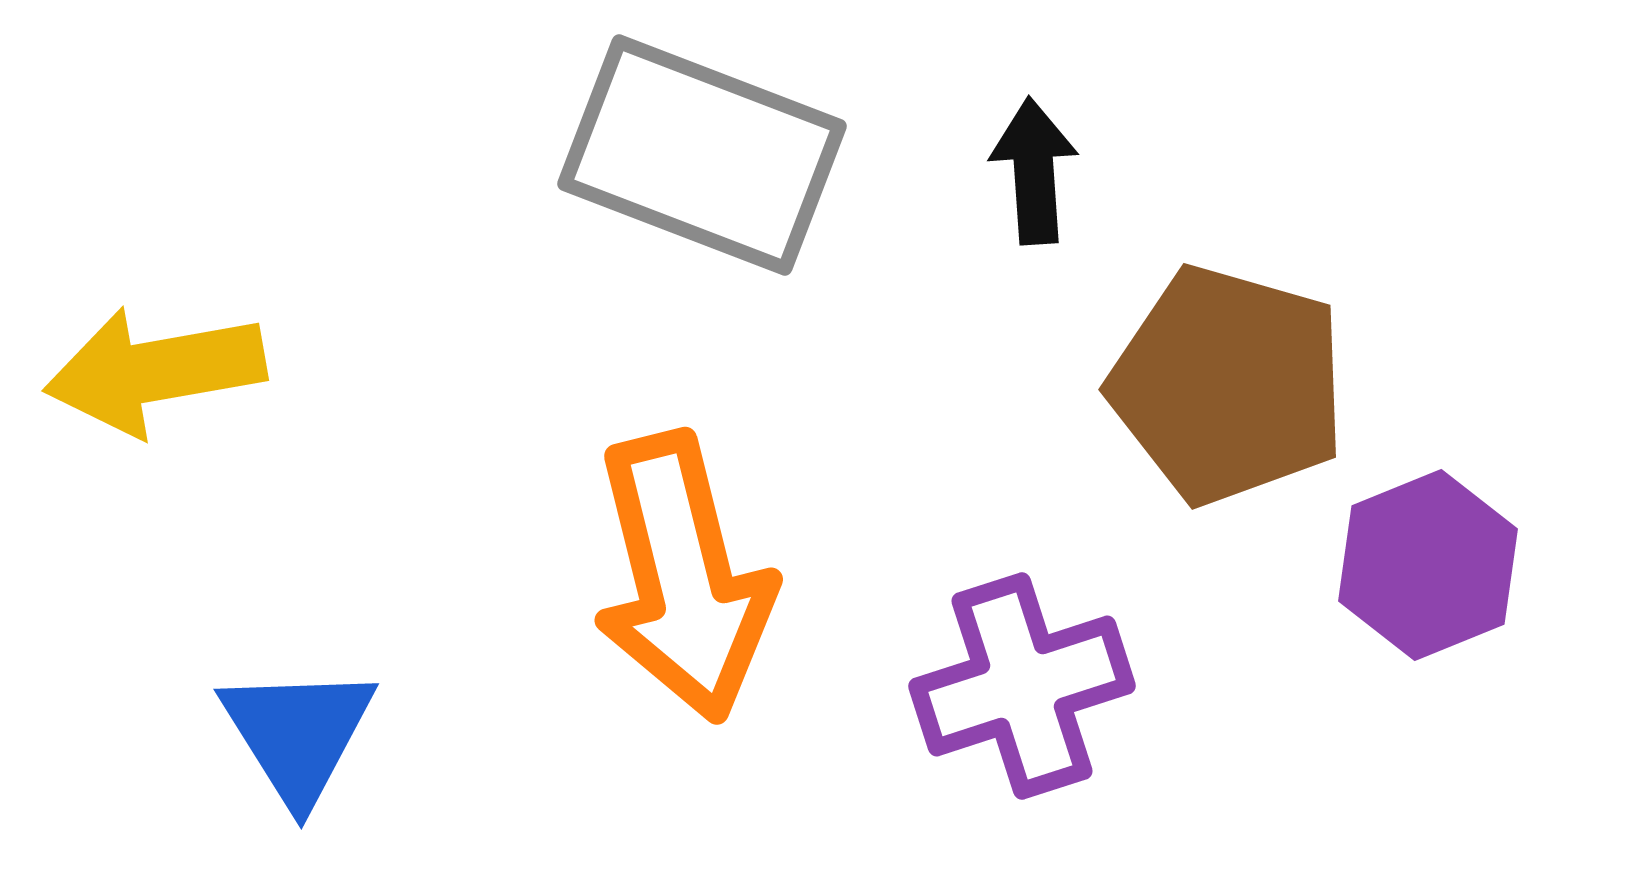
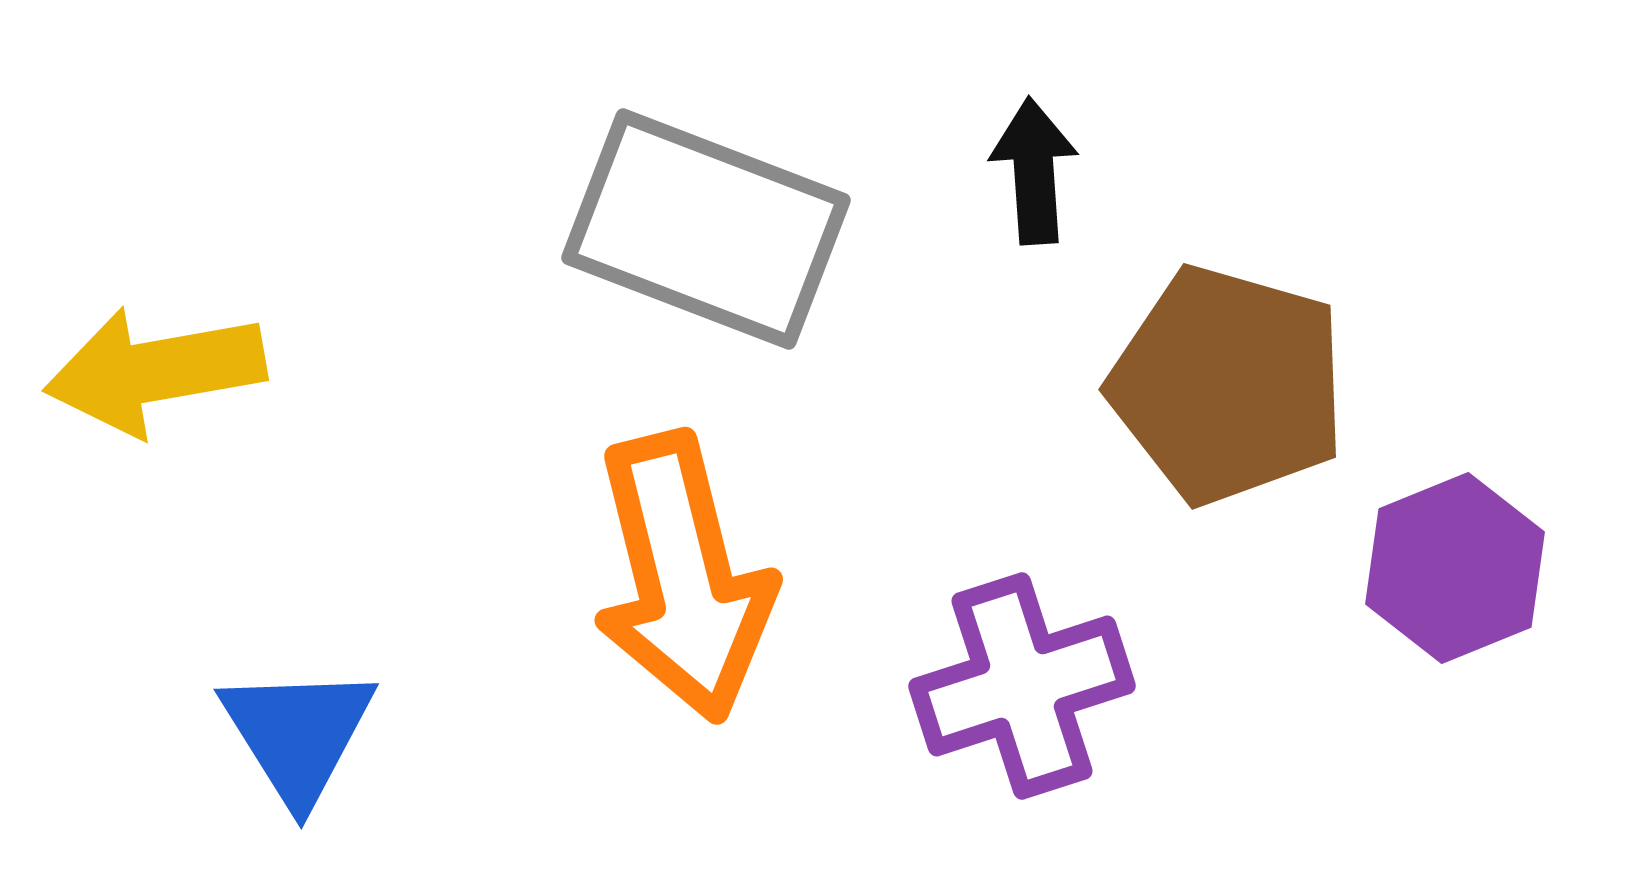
gray rectangle: moved 4 px right, 74 px down
purple hexagon: moved 27 px right, 3 px down
